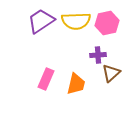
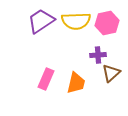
orange trapezoid: moved 1 px up
